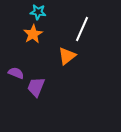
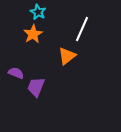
cyan star: rotated 21 degrees clockwise
